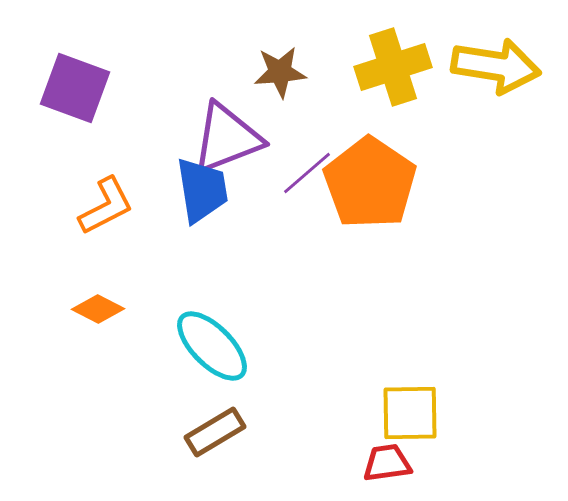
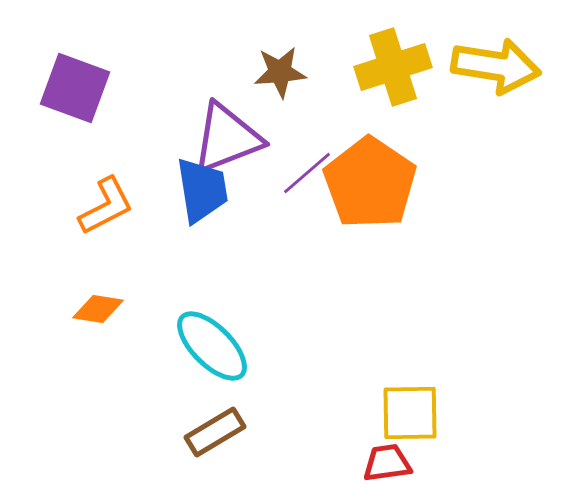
orange diamond: rotated 18 degrees counterclockwise
